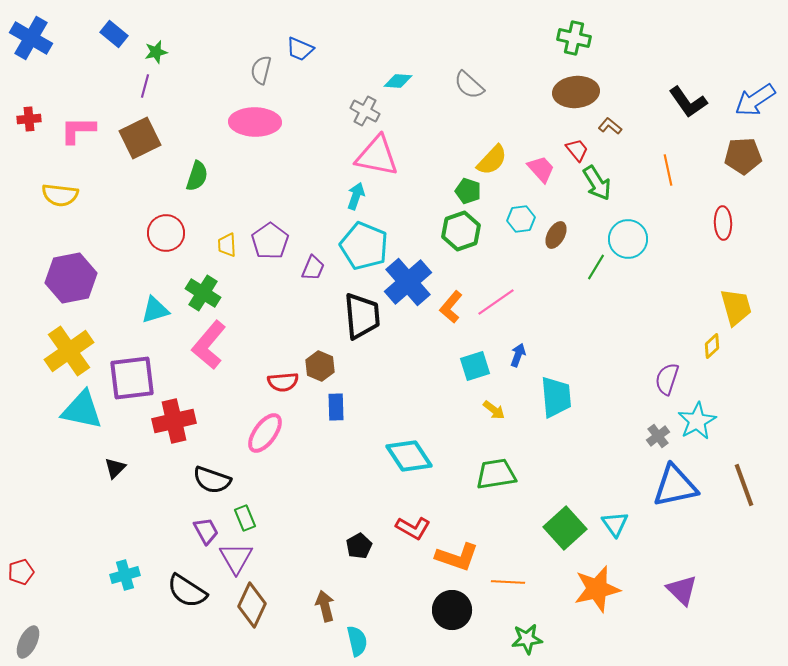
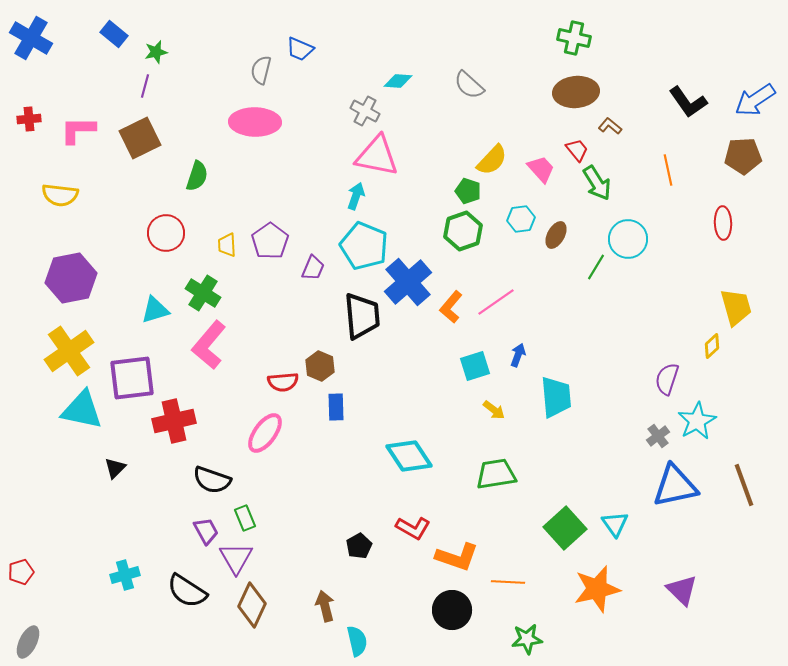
green hexagon at (461, 231): moved 2 px right
